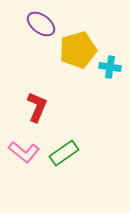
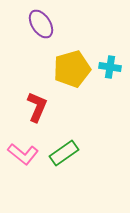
purple ellipse: rotated 20 degrees clockwise
yellow pentagon: moved 6 px left, 19 px down
pink L-shape: moved 1 px left, 2 px down
